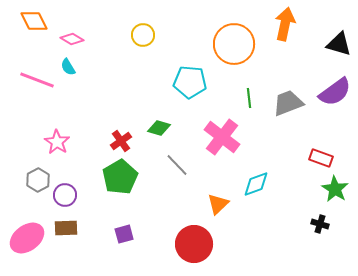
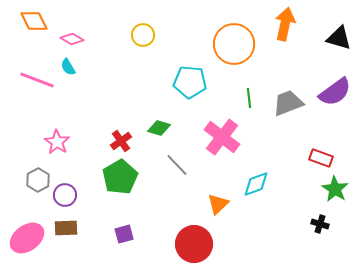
black triangle: moved 6 px up
